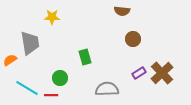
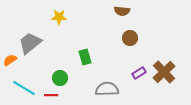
yellow star: moved 7 px right
brown circle: moved 3 px left, 1 px up
gray trapezoid: rotated 120 degrees counterclockwise
brown cross: moved 2 px right, 1 px up
cyan line: moved 3 px left
